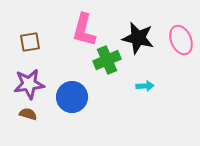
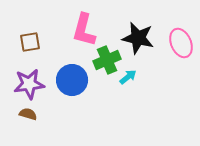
pink ellipse: moved 3 px down
cyan arrow: moved 17 px left, 9 px up; rotated 36 degrees counterclockwise
blue circle: moved 17 px up
